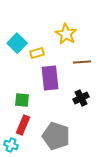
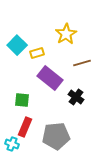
yellow star: rotated 10 degrees clockwise
cyan square: moved 2 px down
brown line: moved 1 px down; rotated 12 degrees counterclockwise
purple rectangle: rotated 45 degrees counterclockwise
black cross: moved 5 px left, 1 px up; rotated 28 degrees counterclockwise
red rectangle: moved 2 px right, 2 px down
gray pentagon: rotated 24 degrees counterclockwise
cyan cross: moved 1 px right, 1 px up
